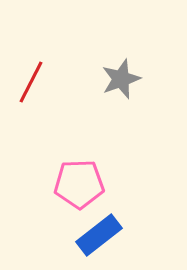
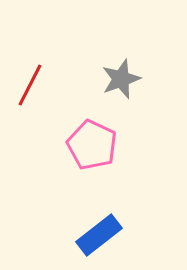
red line: moved 1 px left, 3 px down
pink pentagon: moved 13 px right, 39 px up; rotated 27 degrees clockwise
